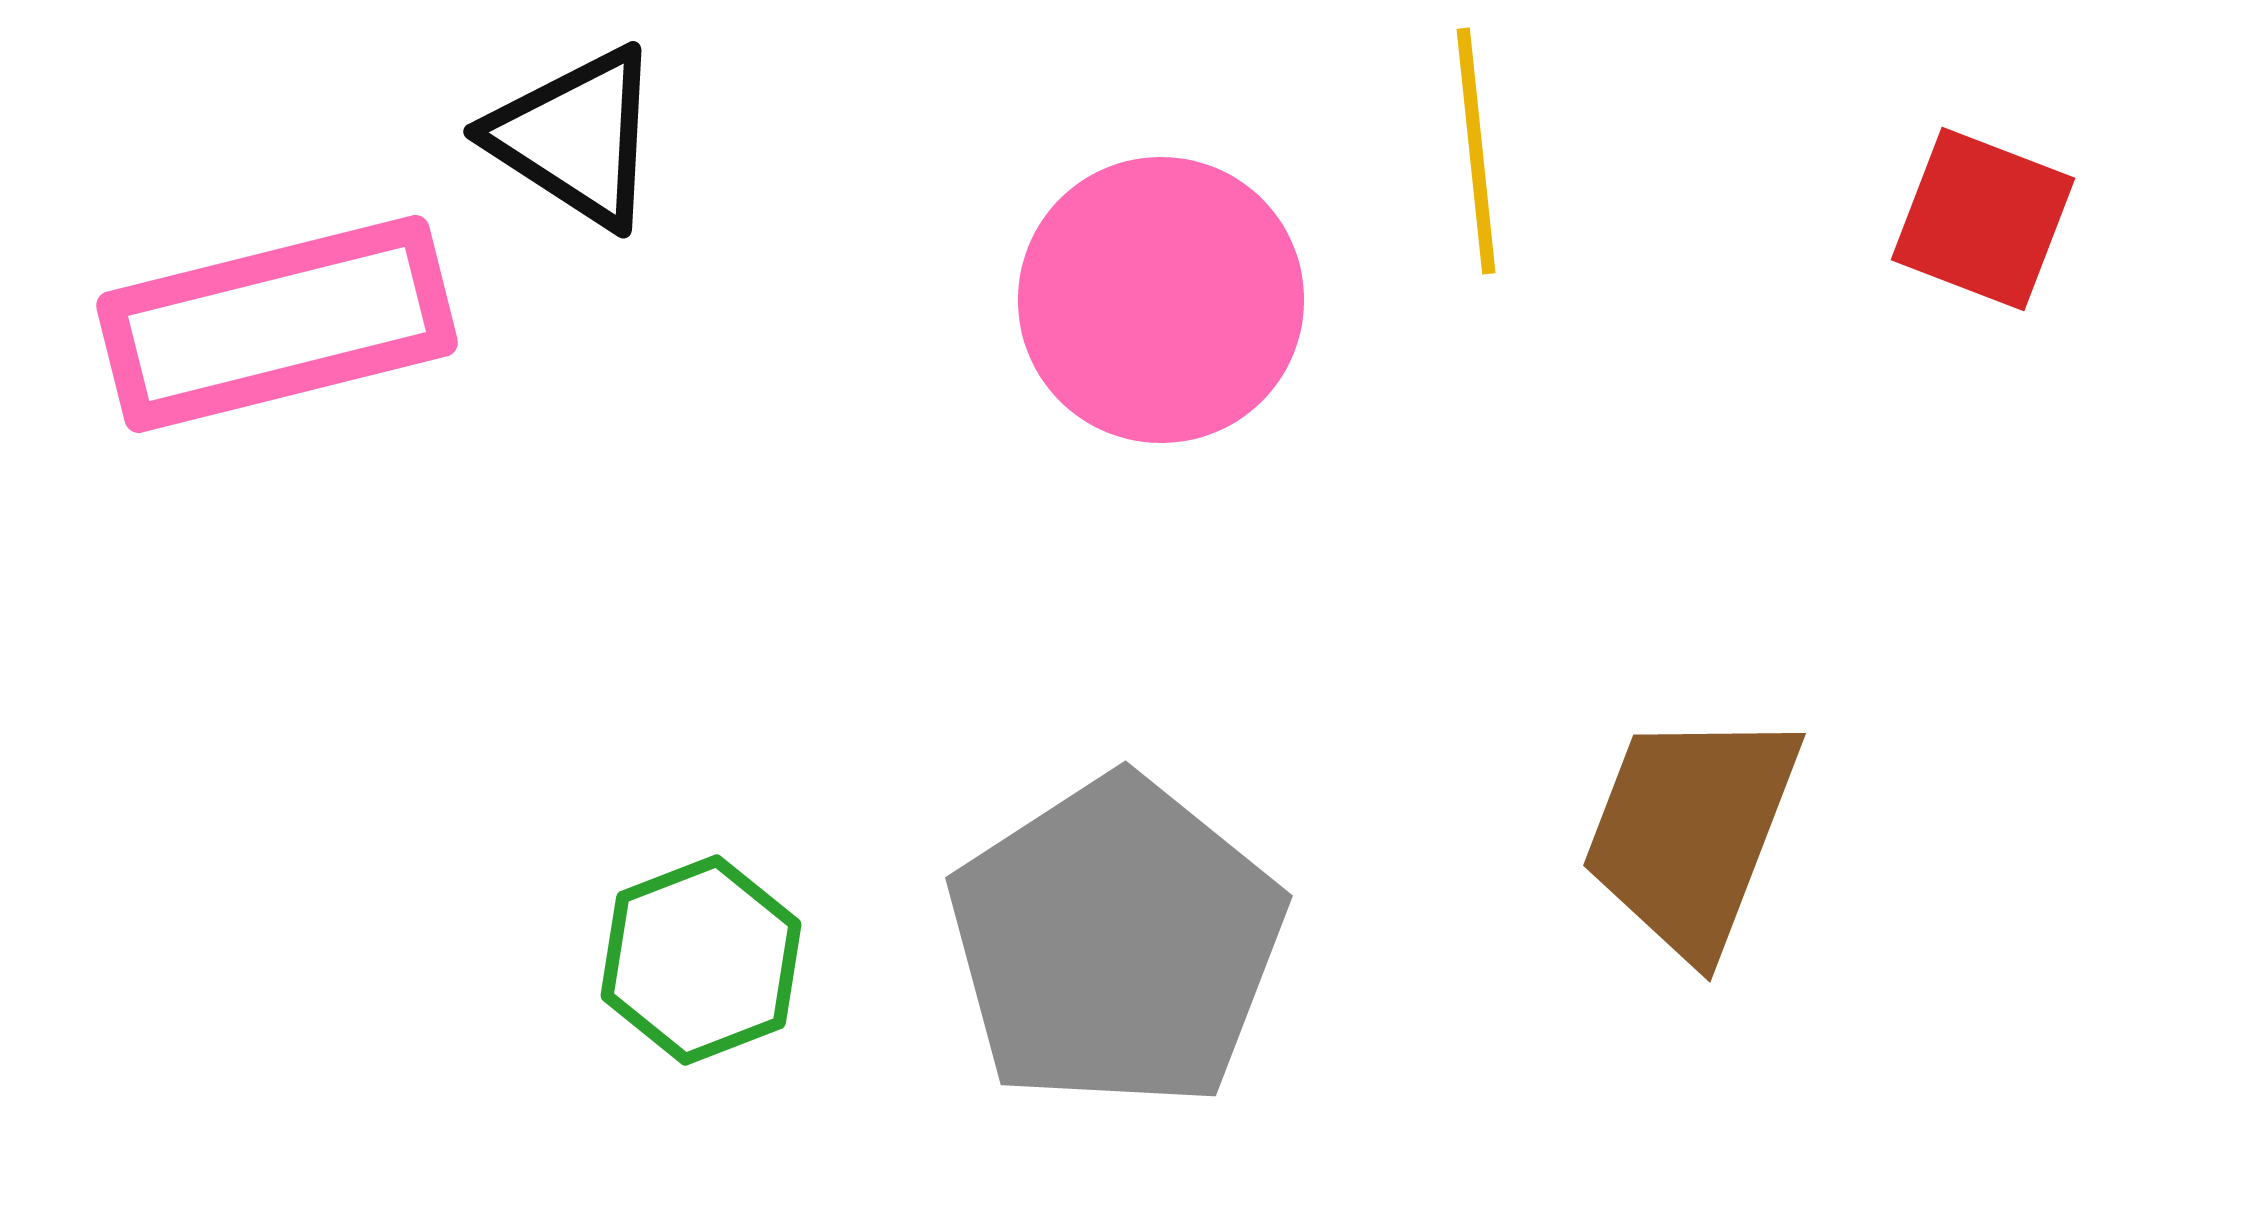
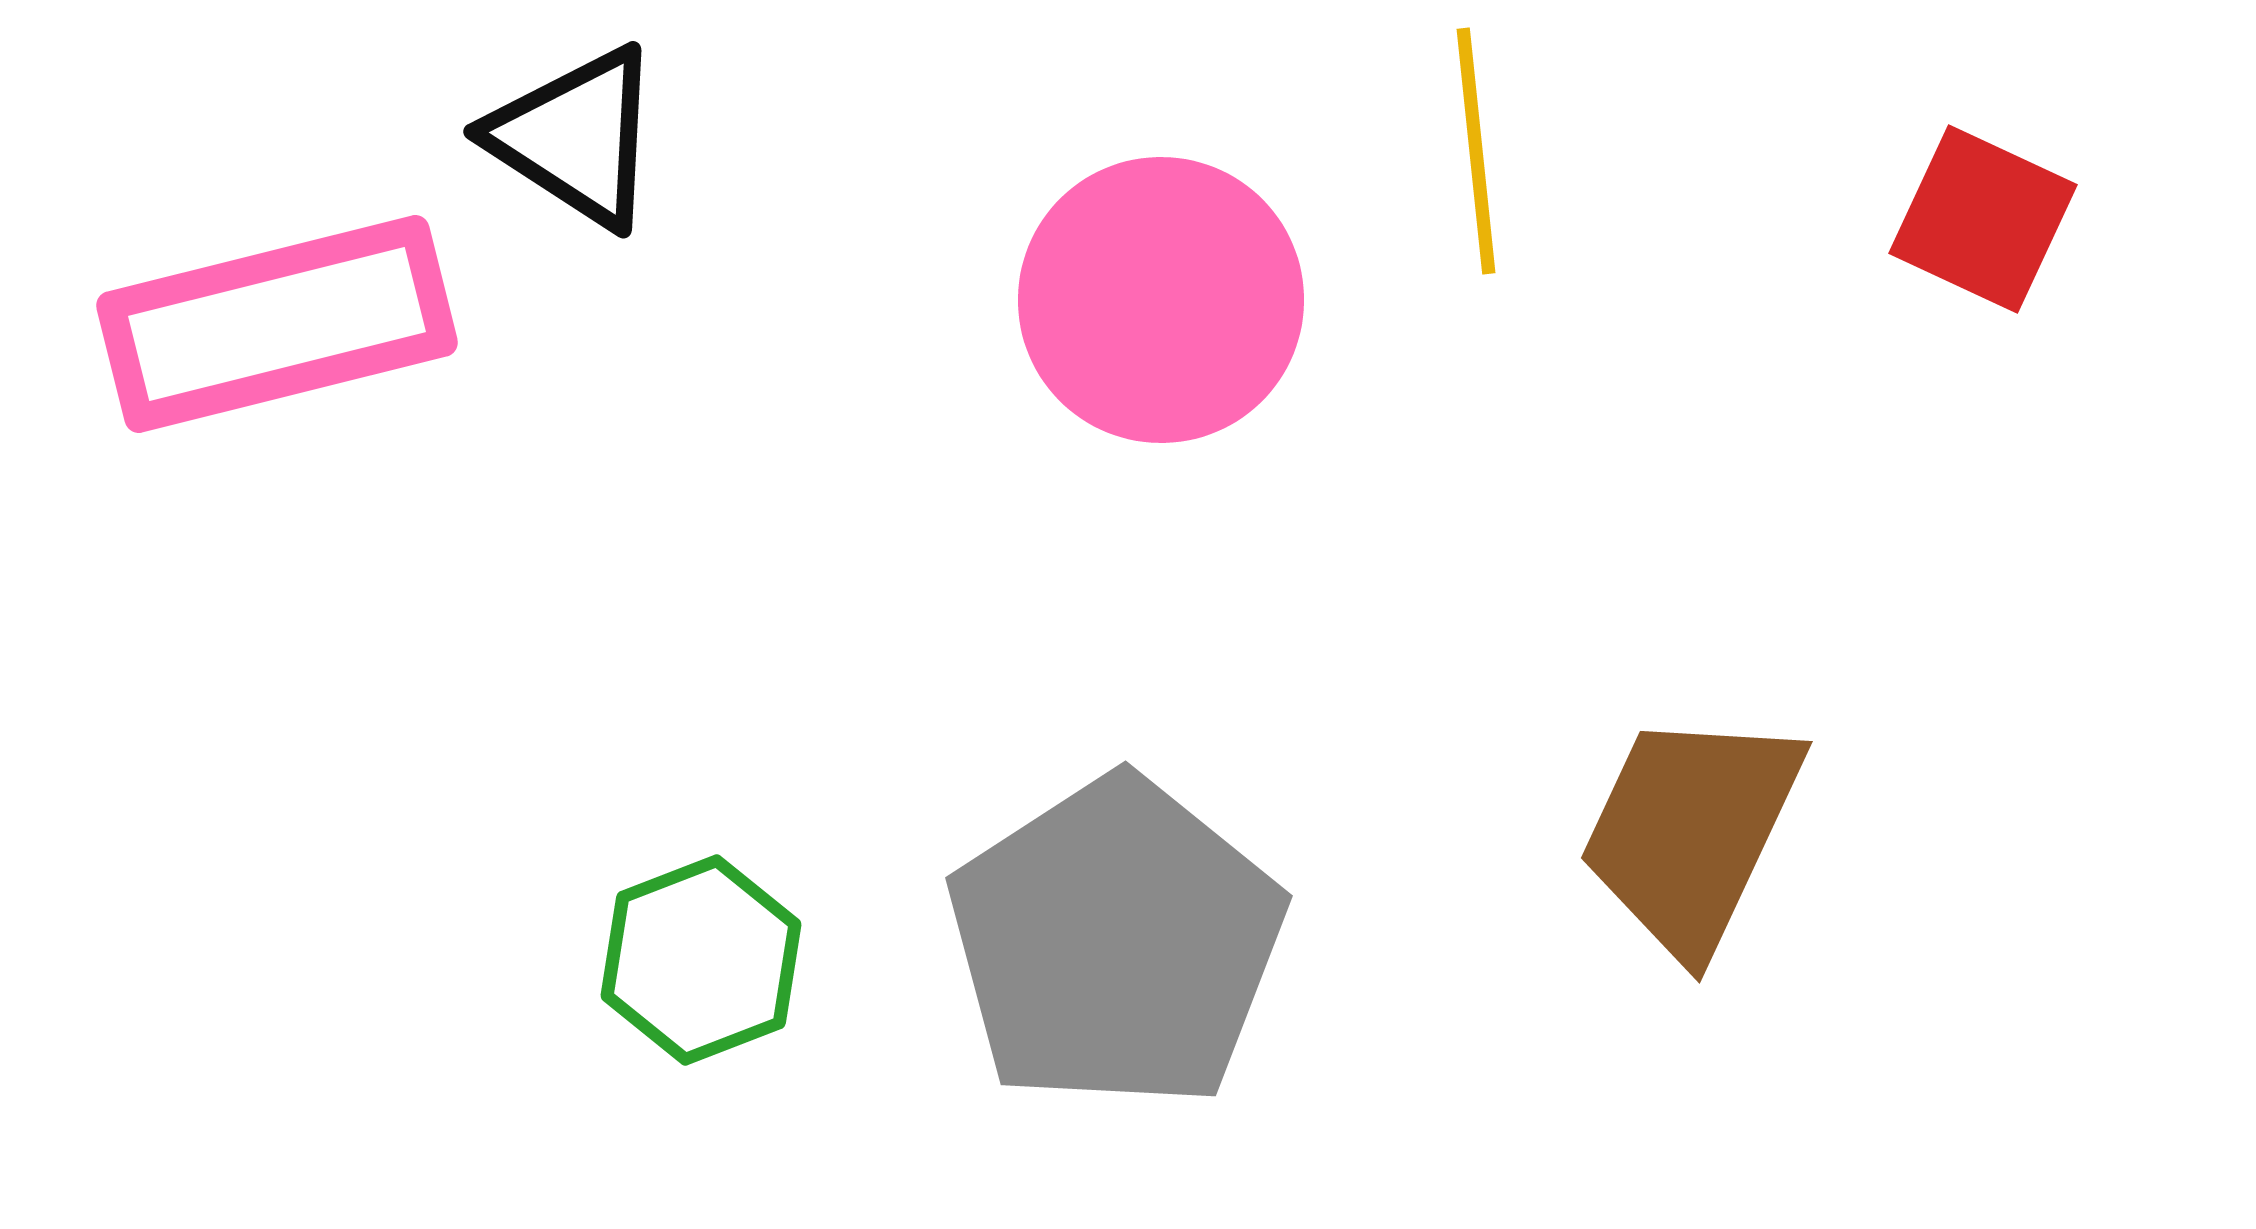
red square: rotated 4 degrees clockwise
brown trapezoid: rotated 4 degrees clockwise
